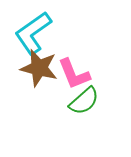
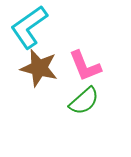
cyan L-shape: moved 4 px left, 6 px up
pink L-shape: moved 11 px right, 8 px up
